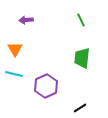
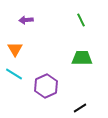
green trapezoid: rotated 85 degrees clockwise
cyan line: rotated 18 degrees clockwise
